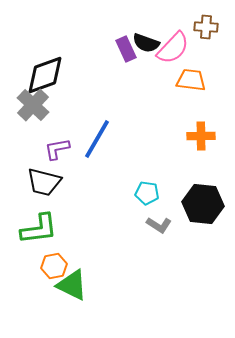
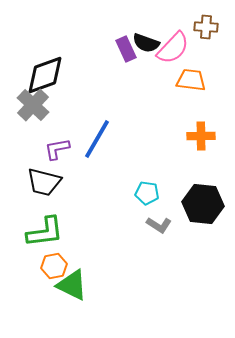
green L-shape: moved 6 px right, 3 px down
